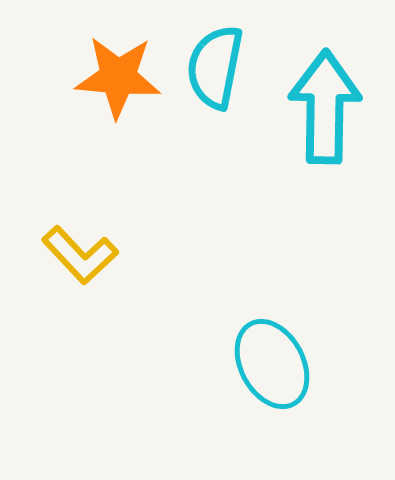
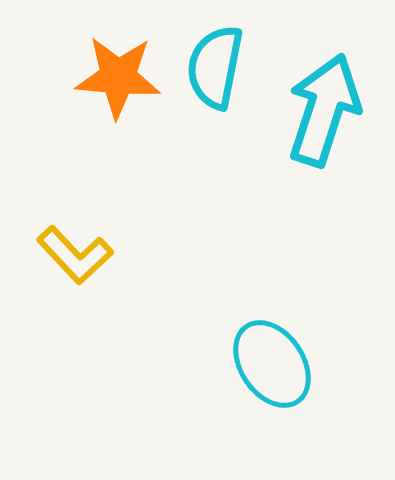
cyan arrow: moved 1 px left, 3 px down; rotated 17 degrees clockwise
yellow L-shape: moved 5 px left
cyan ellipse: rotated 6 degrees counterclockwise
